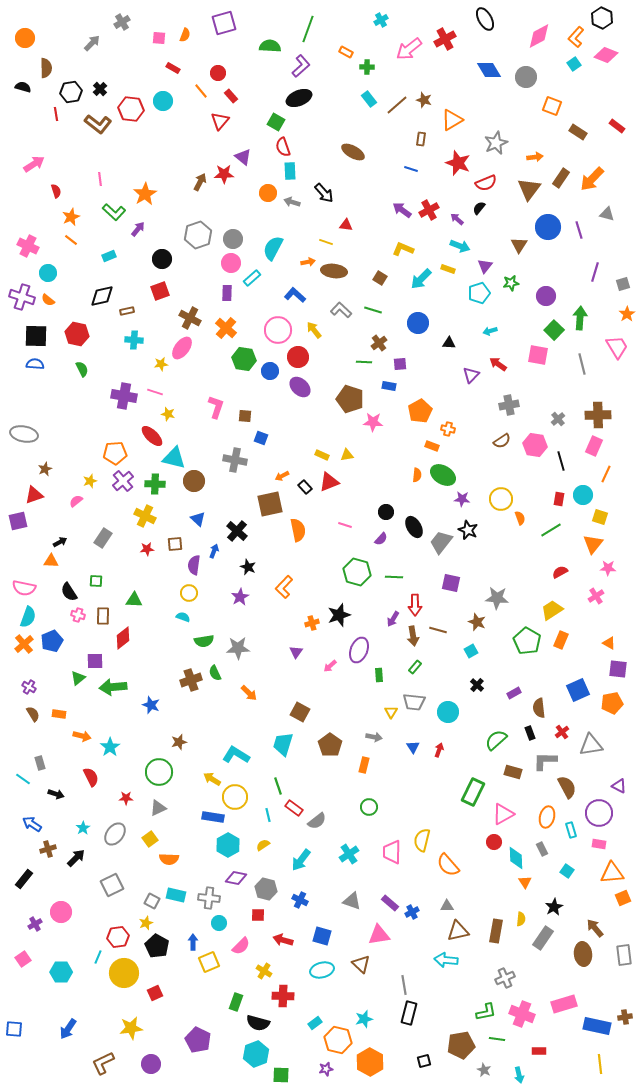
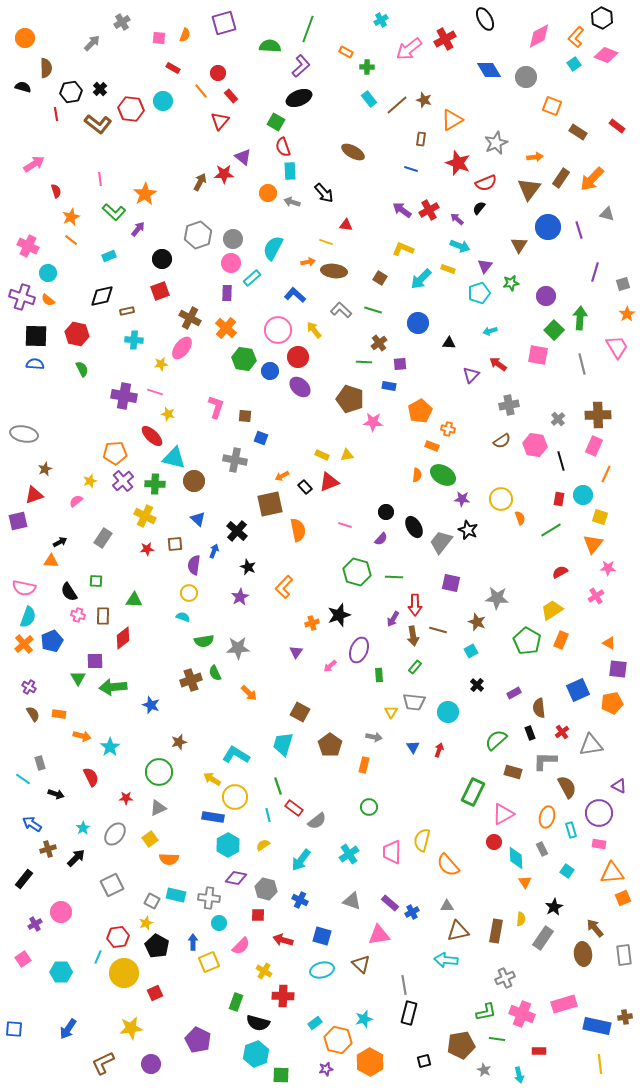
green triangle at (78, 678): rotated 21 degrees counterclockwise
